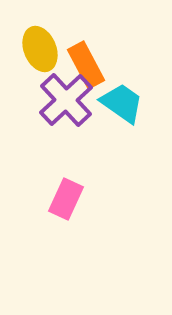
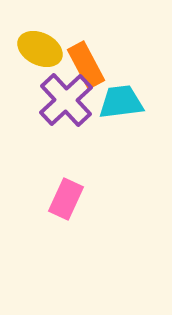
yellow ellipse: rotated 42 degrees counterclockwise
cyan trapezoid: moved 1 px left, 1 px up; rotated 42 degrees counterclockwise
